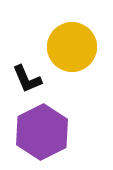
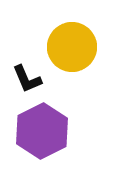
purple hexagon: moved 1 px up
